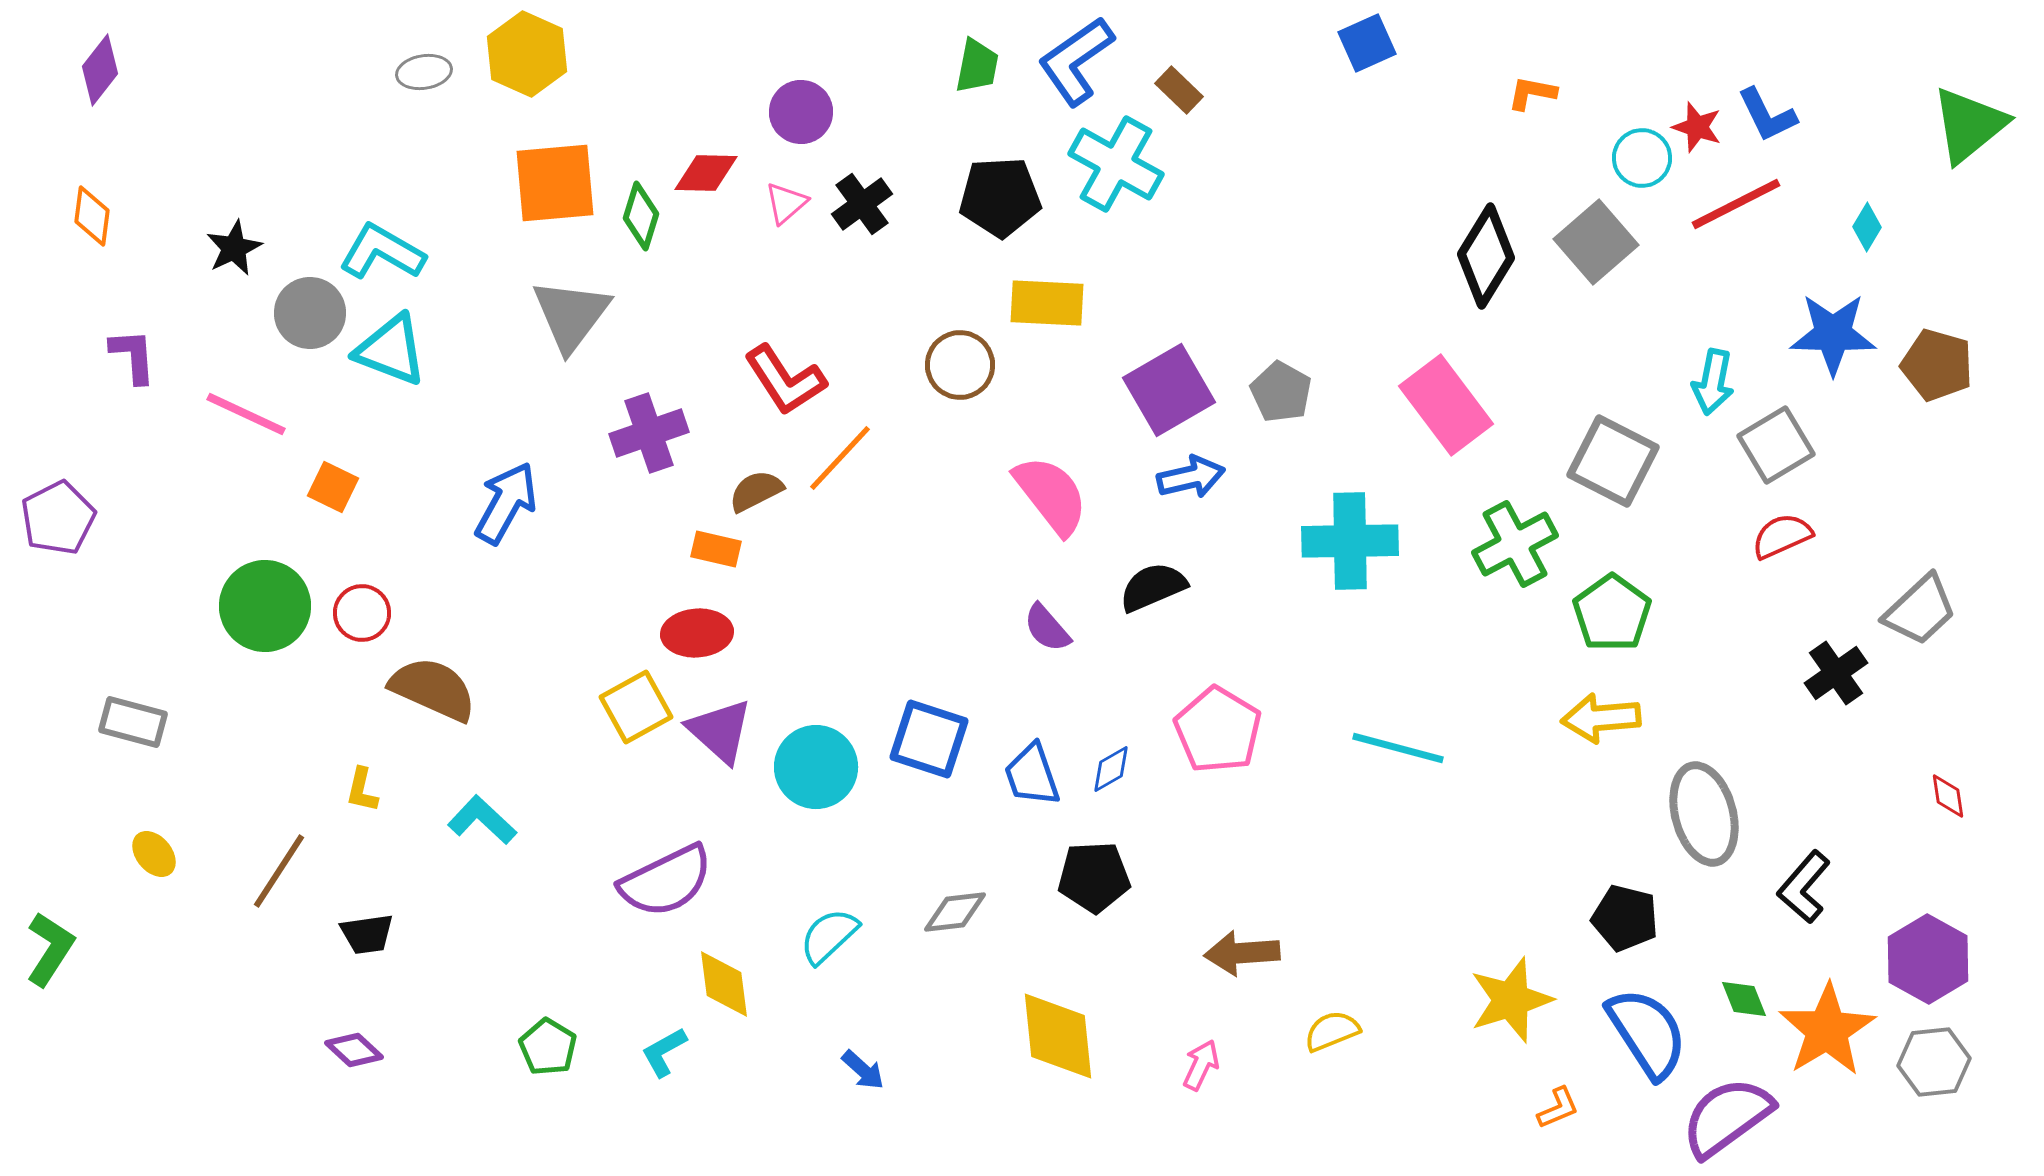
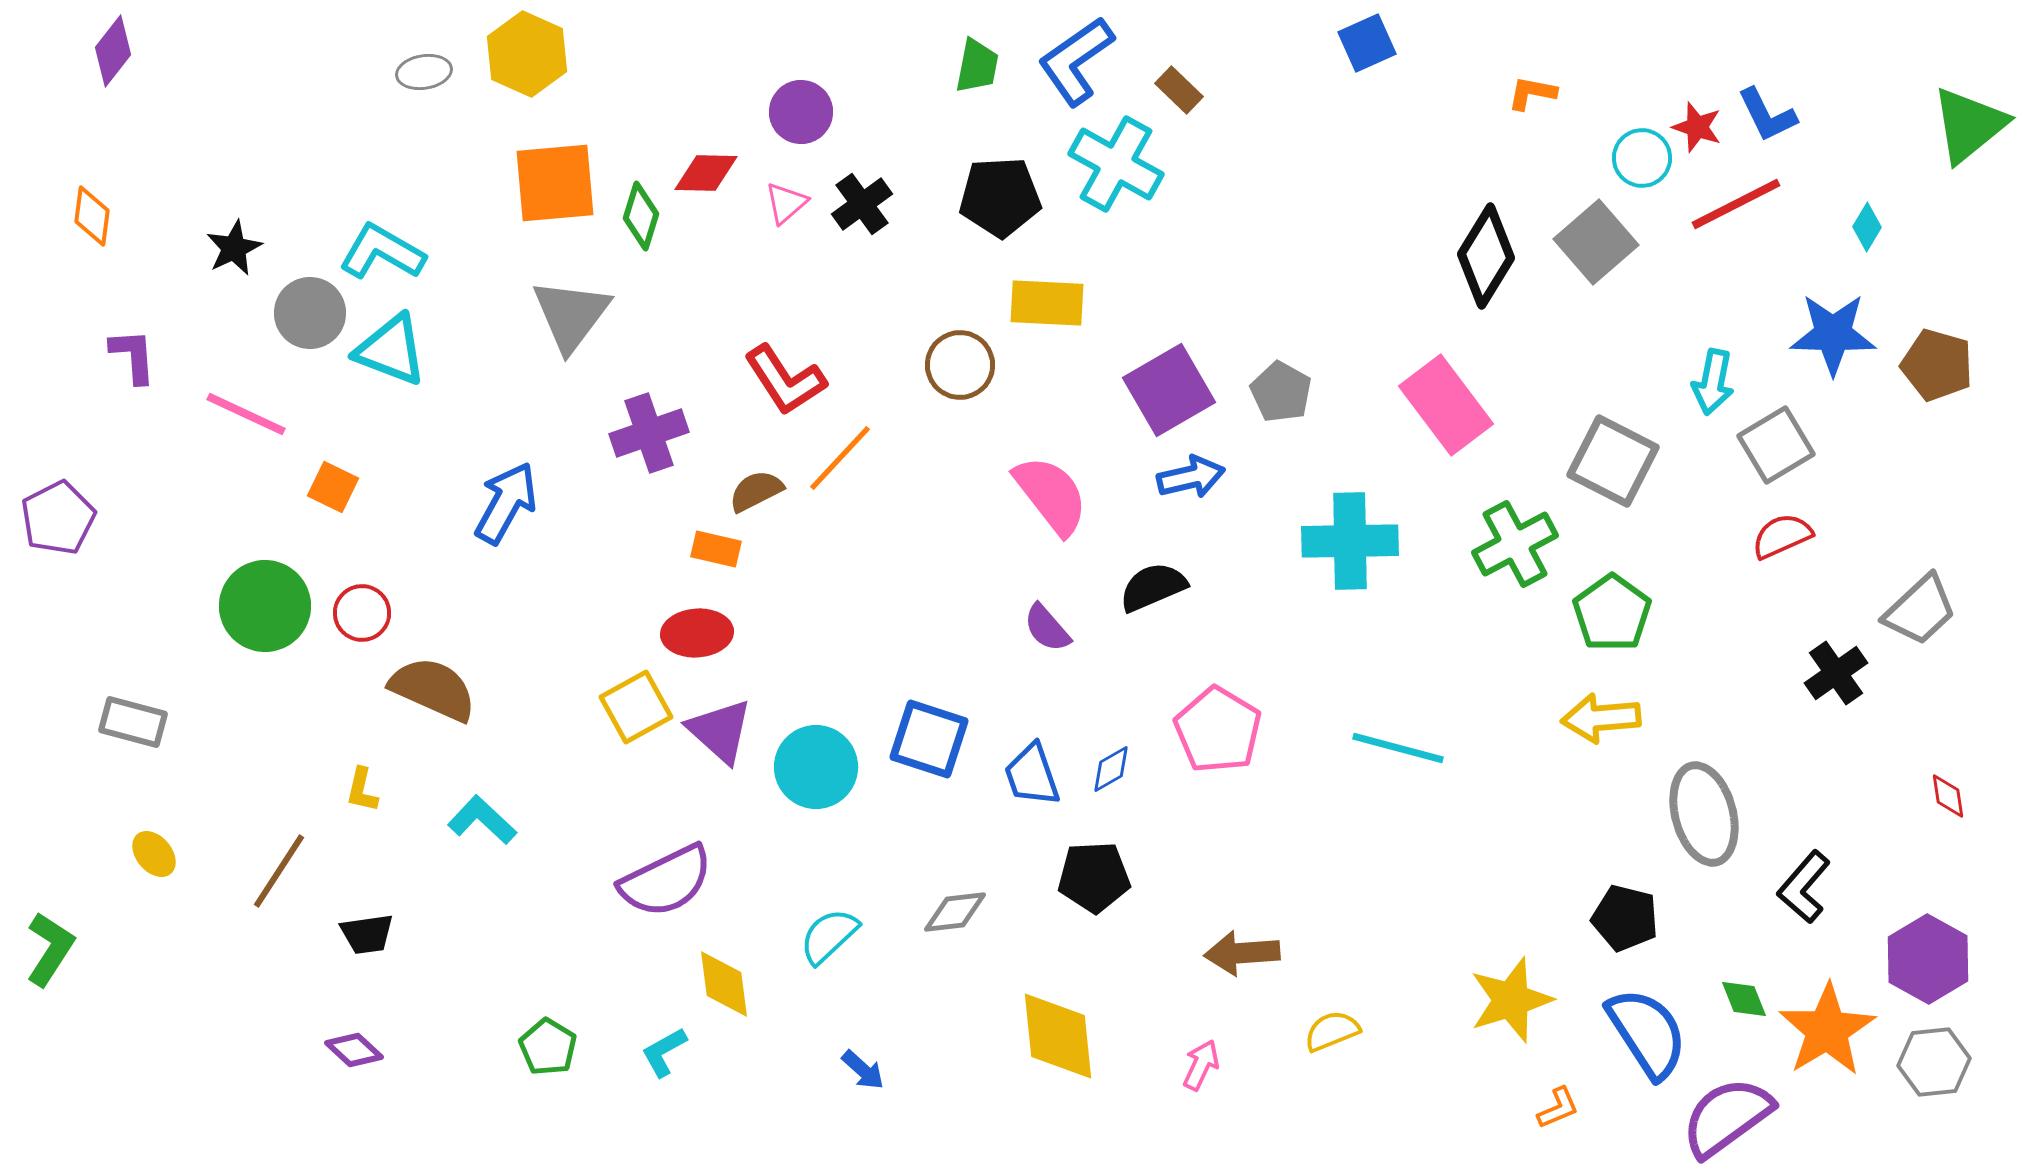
purple diamond at (100, 70): moved 13 px right, 19 px up
